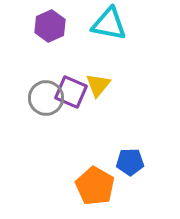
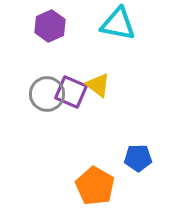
cyan triangle: moved 9 px right
yellow triangle: rotated 32 degrees counterclockwise
gray circle: moved 1 px right, 4 px up
blue pentagon: moved 8 px right, 4 px up
